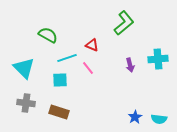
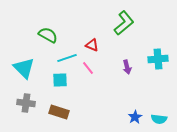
purple arrow: moved 3 px left, 2 px down
